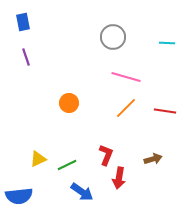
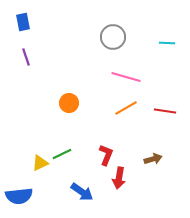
orange line: rotated 15 degrees clockwise
yellow triangle: moved 2 px right, 4 px down
green line: moved 5 px left, 11 px up
